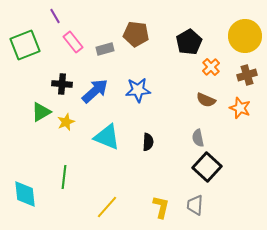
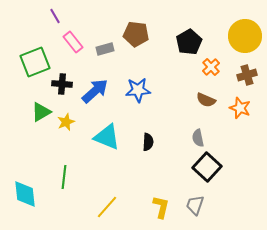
green square: moved 10 px right, 17 px down
gray trapezoid: rotated 15 degrees clockwise
